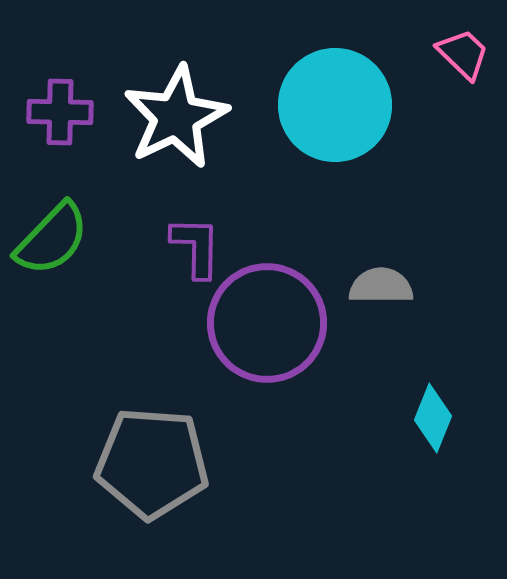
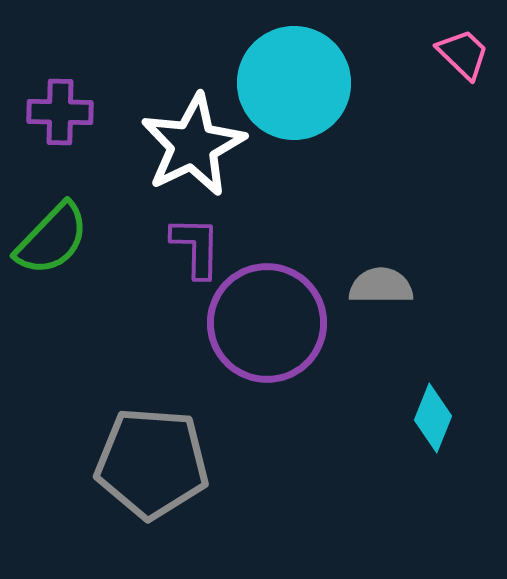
cyan circle: moved 41 px left, 22 px up
white star: moved 17 px right, 28 px down
